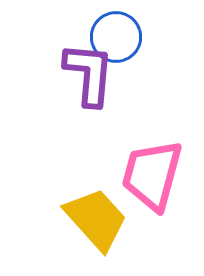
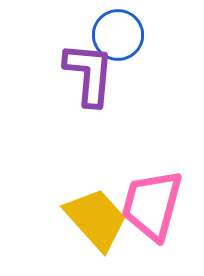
blue circle: moved 2 px right, 2 px up
pink trapezoid: moved 30 px down
